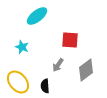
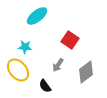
red square: rotated 30 degrees clockwise
cyan star: moved 3 px right; rotated 16 degrees counterclockwise
gray diamond: moved 2 px down
yellow ellipse: moved 12 px up
black semicircle: rotated 32 degrees counterclockwise
